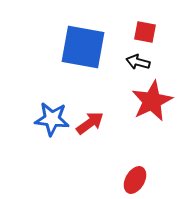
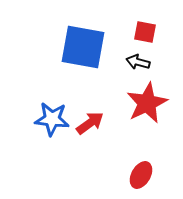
red star: moved 5 px left, 2 px down
red ellipse: moved 6 px right, 5 px up
